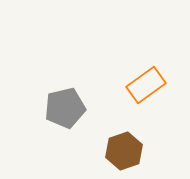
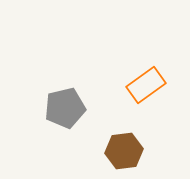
brown hexagon: rotated 12 degrees clockwise
